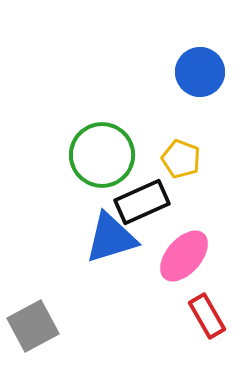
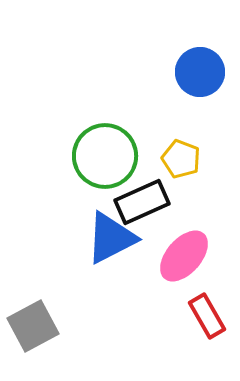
green circle: moved 3 px right, 1 px down
blue triangle: rotated 10 degrees counterclockwise
